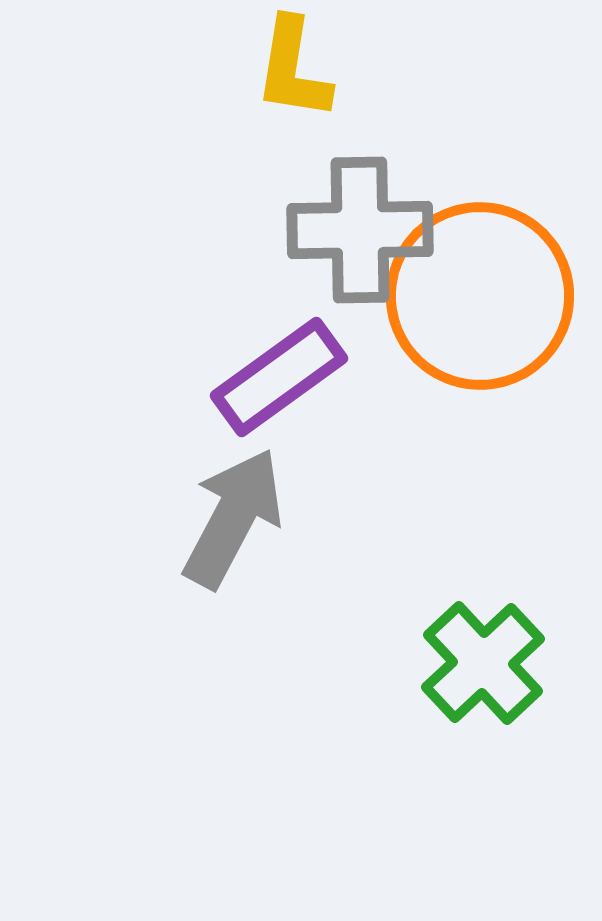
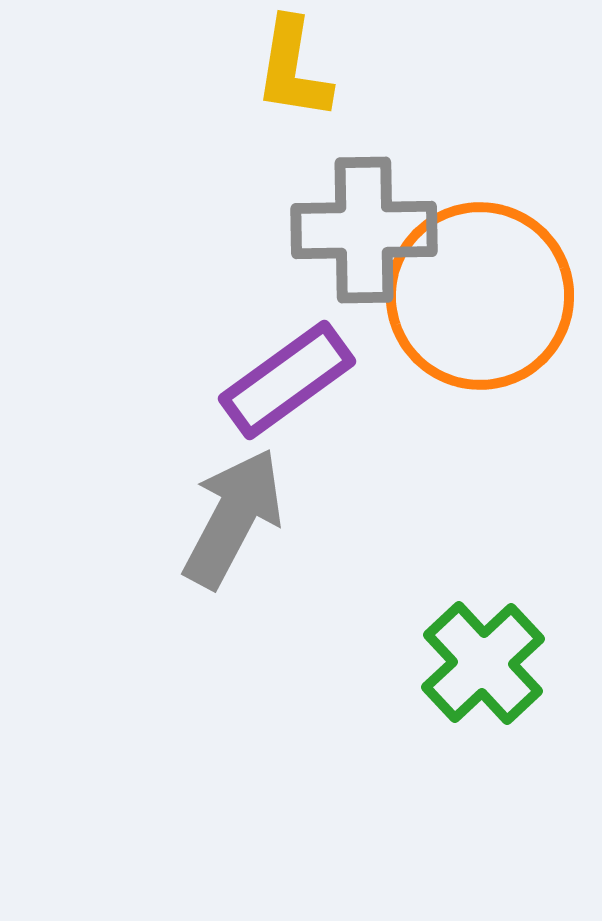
gray cross: moved 4 px right
purple rectangle: moved 8 px right, 3 px down
